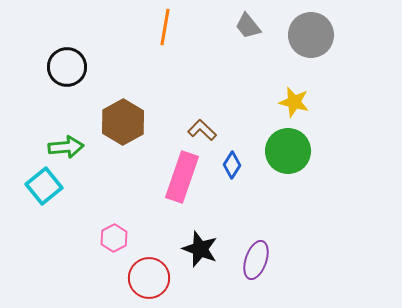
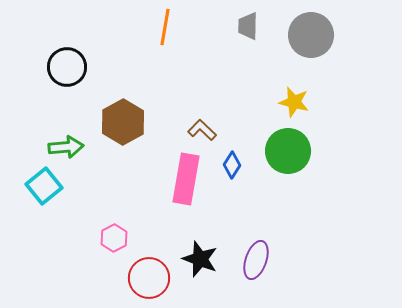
gray trapezoid: rotated 40 degrees clockwise
pink rectangle: moved 4 px right, 2 px down; rotated 9 degrees counterclockwise
black star: moved 10 px down
